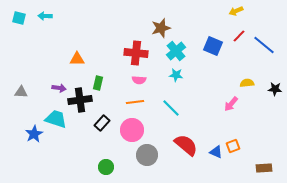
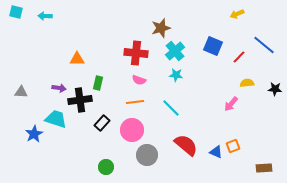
yellow arrow: moved 1 px right, 3 px down
cyan square: moved 3 px left, 6 px up
red line: moved 21 px down
cyan cross: moved 1 px left
pink semicircle: rotated 16 degrees clockwise
